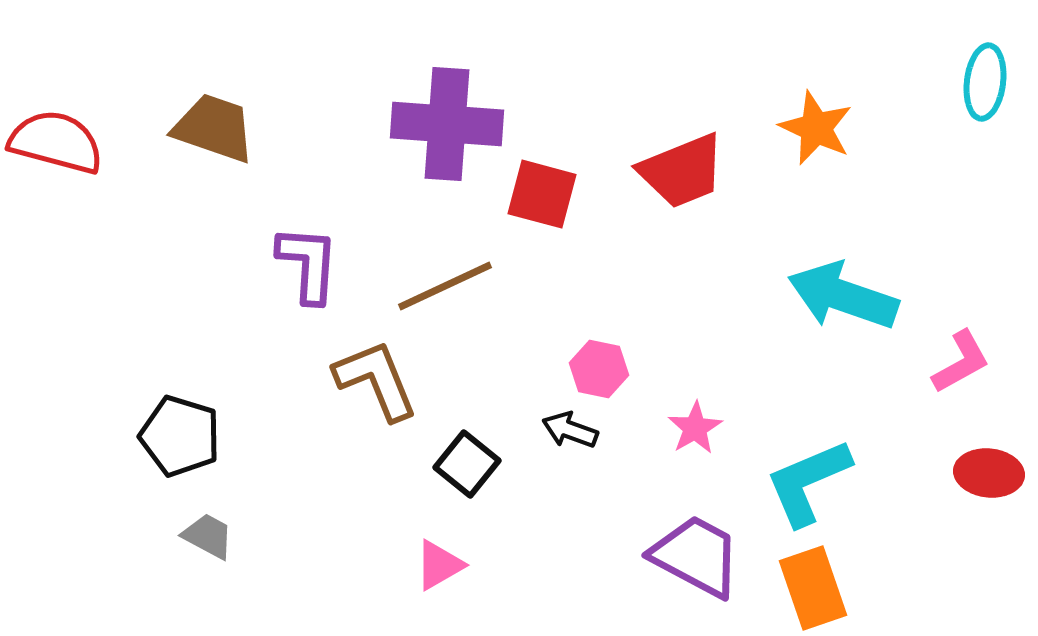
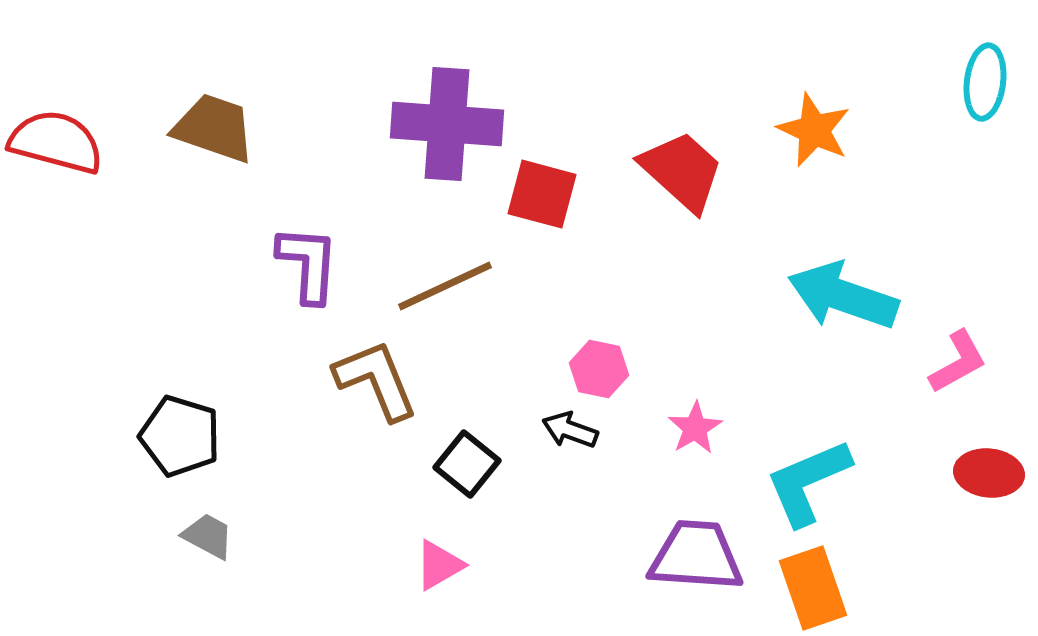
orange star: moved 2 px left, 2 px down
red trapezoid: rotated 116 degrees counterclockwise
pink L-shape: moved 3 px left
purple trapezoid: rotated 24 degrees counterclockwise
